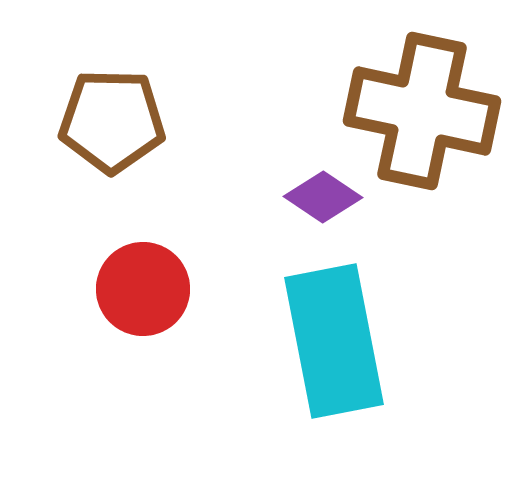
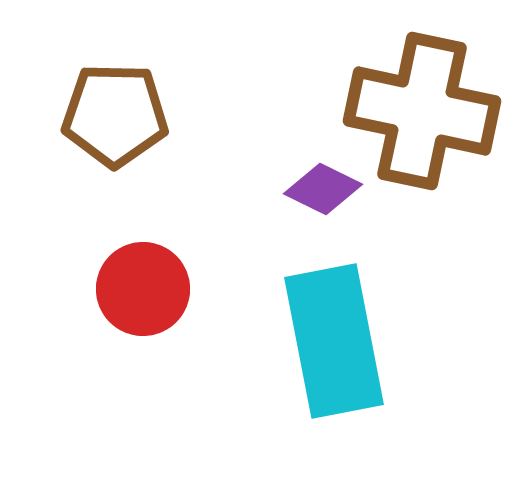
brown pentagon: moved 3 px right, 6 px up
purple diamond: moved 8 px up; rotated 8 degrees counterclockwise
